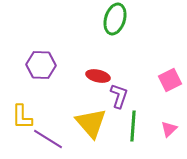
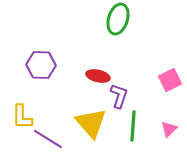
green ellipse: moved 3 px right
